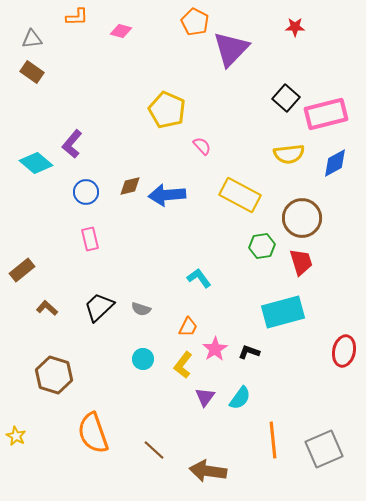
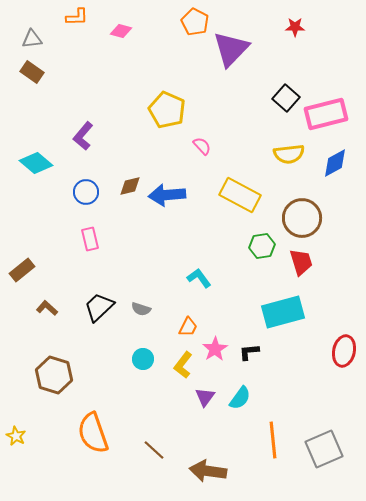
purple L-shape at (72, 144): moved 11 px right, 8 px up
black L-shape at (249, 352): rotated 25 degrees counterclockwise
